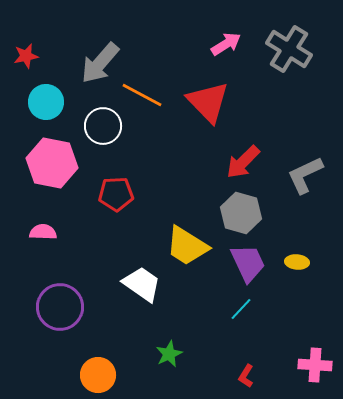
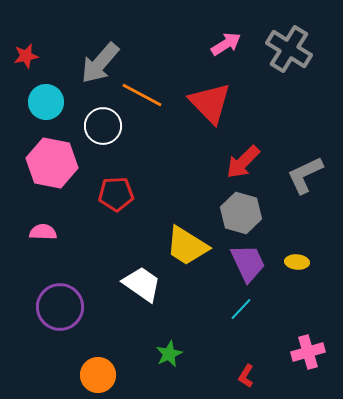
red triangle: moved 2 px right, 1 px down
pink cross: moved 7 px left, 13 px up; rotated 20 degrees counterclockwise
